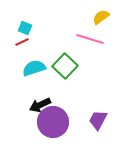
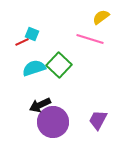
cyan square: moved 7 px right, 6 px down
green square: moved 6 px left, 1 px up
